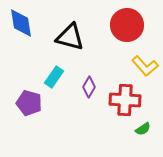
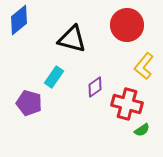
blue diamond: moved 2 px left, 3 px up; rotated 60 degrees clockwise
black triangle: moved 2 px right, 2 px down
yellow L-shape: moved 1 px left; rotated 80 degrees clockwise
purple diamond: moved 6 px right; rotated 25 degrees clockwise
red cross: moved 2 px right, 4 px down; rotated 12 degrees clockwise
green semicircle: moved 1 px left, 1 px down
